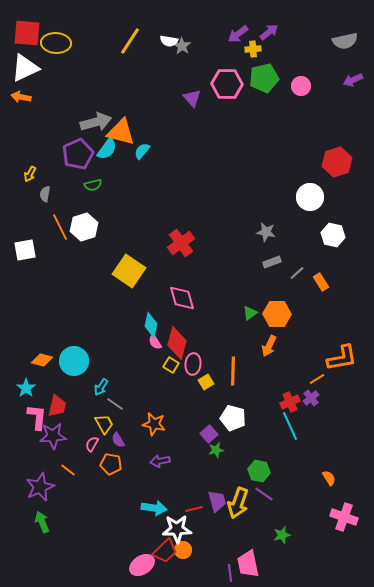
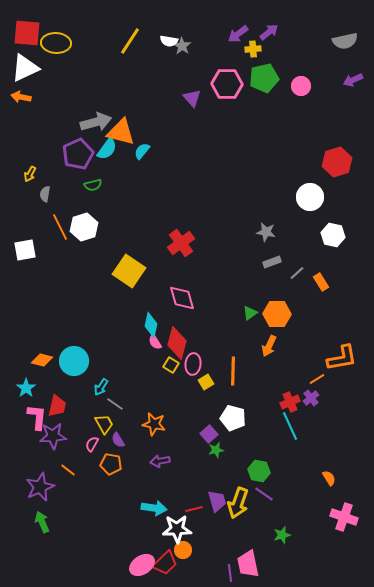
red trapezoid at (165, 551): moved 12 px down
